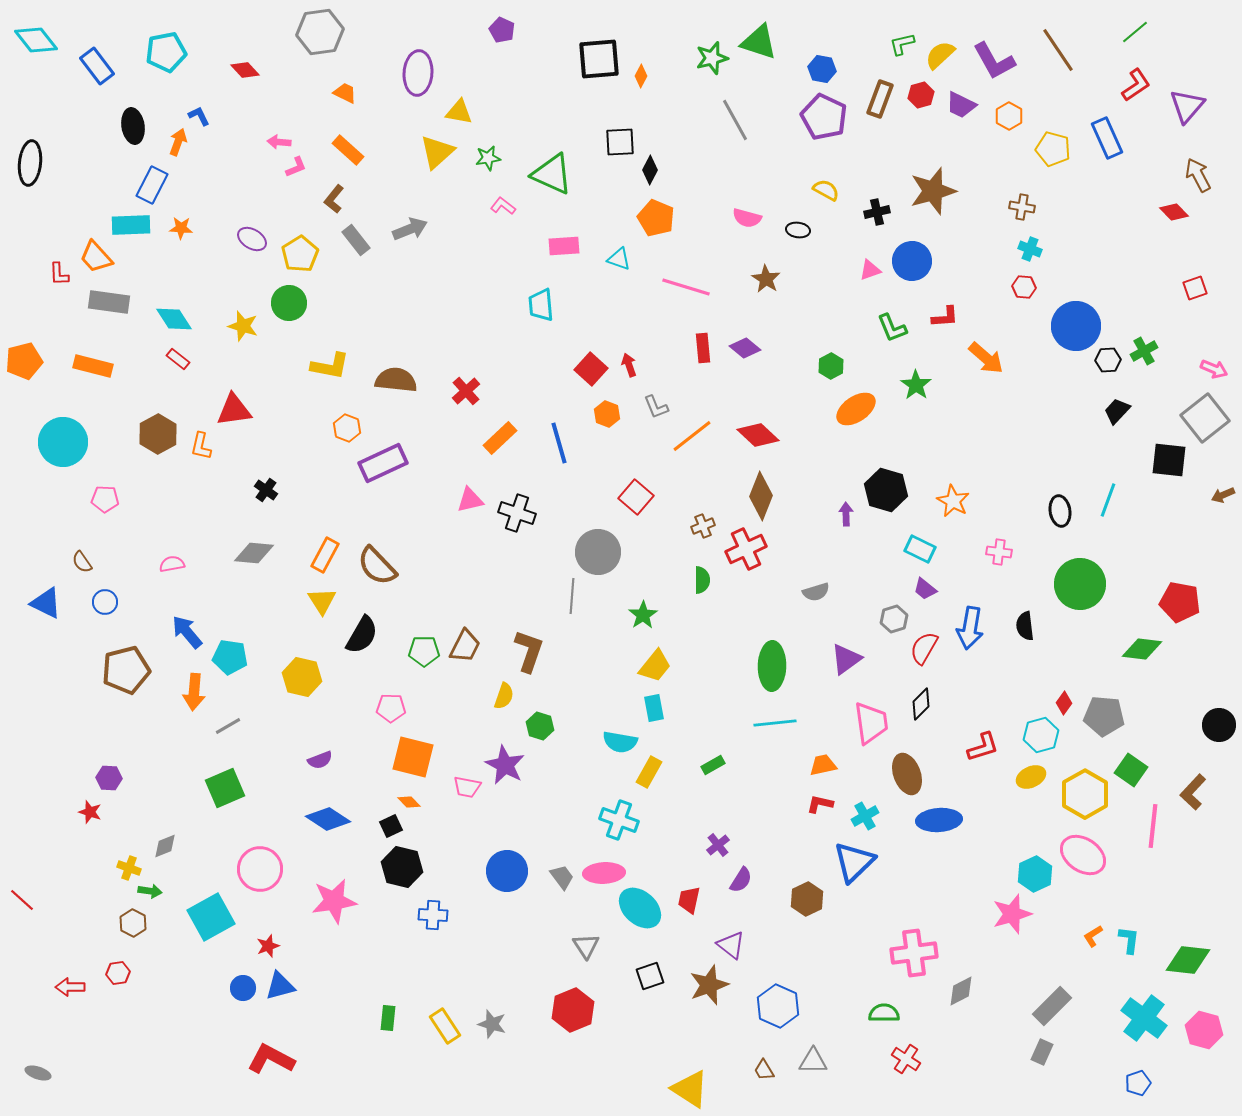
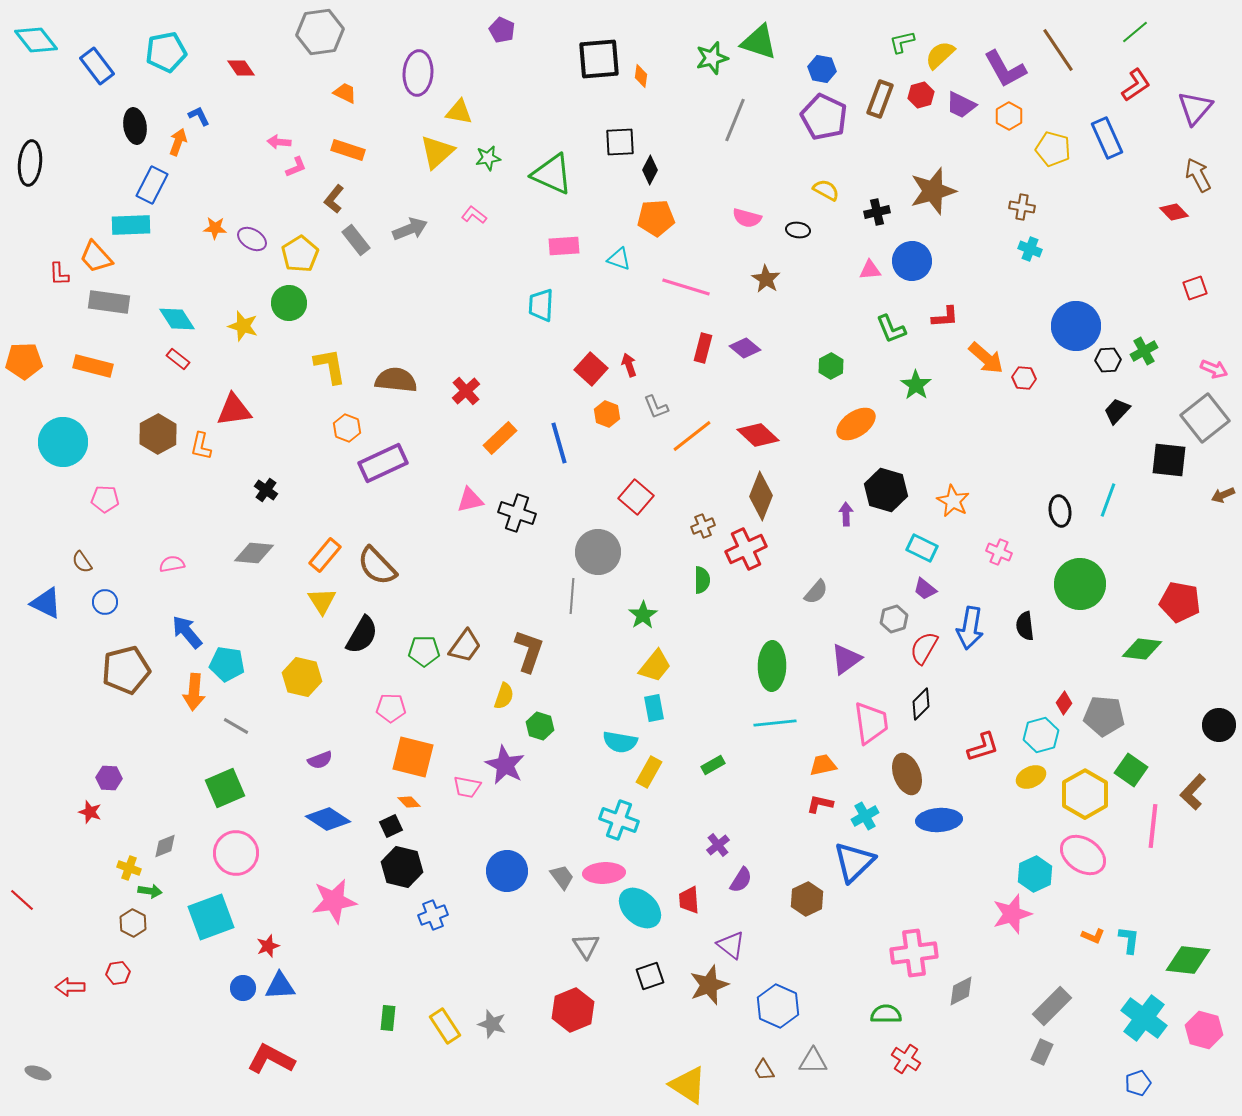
green L-shape at (902, 44): moved 2 px up
purple L-shape at (994, 61): moved 11 px right, 8 px down
red diamond at (245, 70): moved 4 px left, 2 px up; rotated 8 degrees clockwise
orange diamond at (641, 76): rotated 20 degrees counterclockwise
purple triangle at (1187, 106): moved 8 px right, 2 px down
gray line at (735, 120): rotated 51 degrees clockwise
black ellipse at (133, 126): moved 2 px right
orange rectangle at (348, 150): rotated 24 degrees counterclockwise
pink L-shape at (503, 206): moved 29 px left, 9 px down
orange pentagon at (656, 218): rotated 27 degrees counterclockwise
orange star at (181, 228): moved 34 px right
pink triangle at (870, 270): rotated 15 degrees clockwise
red hexagon at (1024, 287): moved 91 px down
cyan trapezoid at (541, 305): rotated 8 degrees clockwise
cyan diamond at (174, 319): moved 3 px right
green L-shape at (892, 328): moved 1 px left, 1 px down
red rectangle at (703, 348): rotated 20 degrees clockwise
orange pentagon at (24, 361): rotated 12 degrees clockwise
yellow L-shape at (330, 366): rotated 111 degrees counterclockwise
orange ellipse at (856, 409): moved 15 px down
cyan rectangle at (920, 549): moved 2 px right, 1 px up
pink cross at (999, 552): rotated 15 degrees clockwise
orange rectangle at (325, 555): rotated 12 degrees clockwise
gray semicircle at (816, 592): rotated 32 degrees counterclockwise
brown trapezoid at (465, 646): rotated 9 degrees clockwise
cyan pentagon at (230, 657): moved 3 px left, 7 px down
gray line at (228, 726): moved 8 px right; rotated 60 degrees clockwise
pink circle at (260, 869): moved 24 px left, 16 px up
red trapezoid at (689, 900): rotated 16 degrees counterclockwise
blue cross at (433, 915): rotated 24 degrees counterclockwise
cyan square at (211, 917): rotated 9 degrees clockwise
orange L-shape at (1093, 936): rotated 125 degrees counterclockwise
blue triangle at (280, 986): rotated 12 degrees clockwise
green semicircle at (884, 1013): moved 2 px right, 1 px down
yellow triangle at (690, 1089): moved 2 px left, 4 px up
